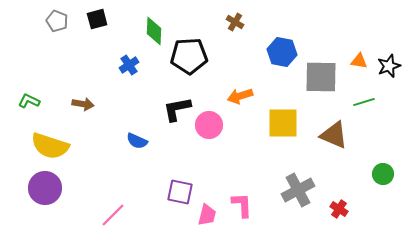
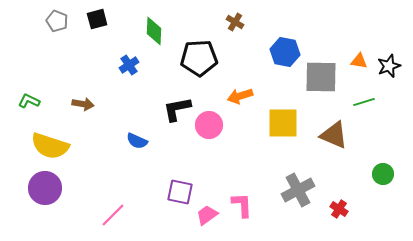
blue hexagon: moved 3 px right
black pentagon: moved 10 px right, 2 px down
pink trapezoid: rotated 140 degrees counterclockwise
